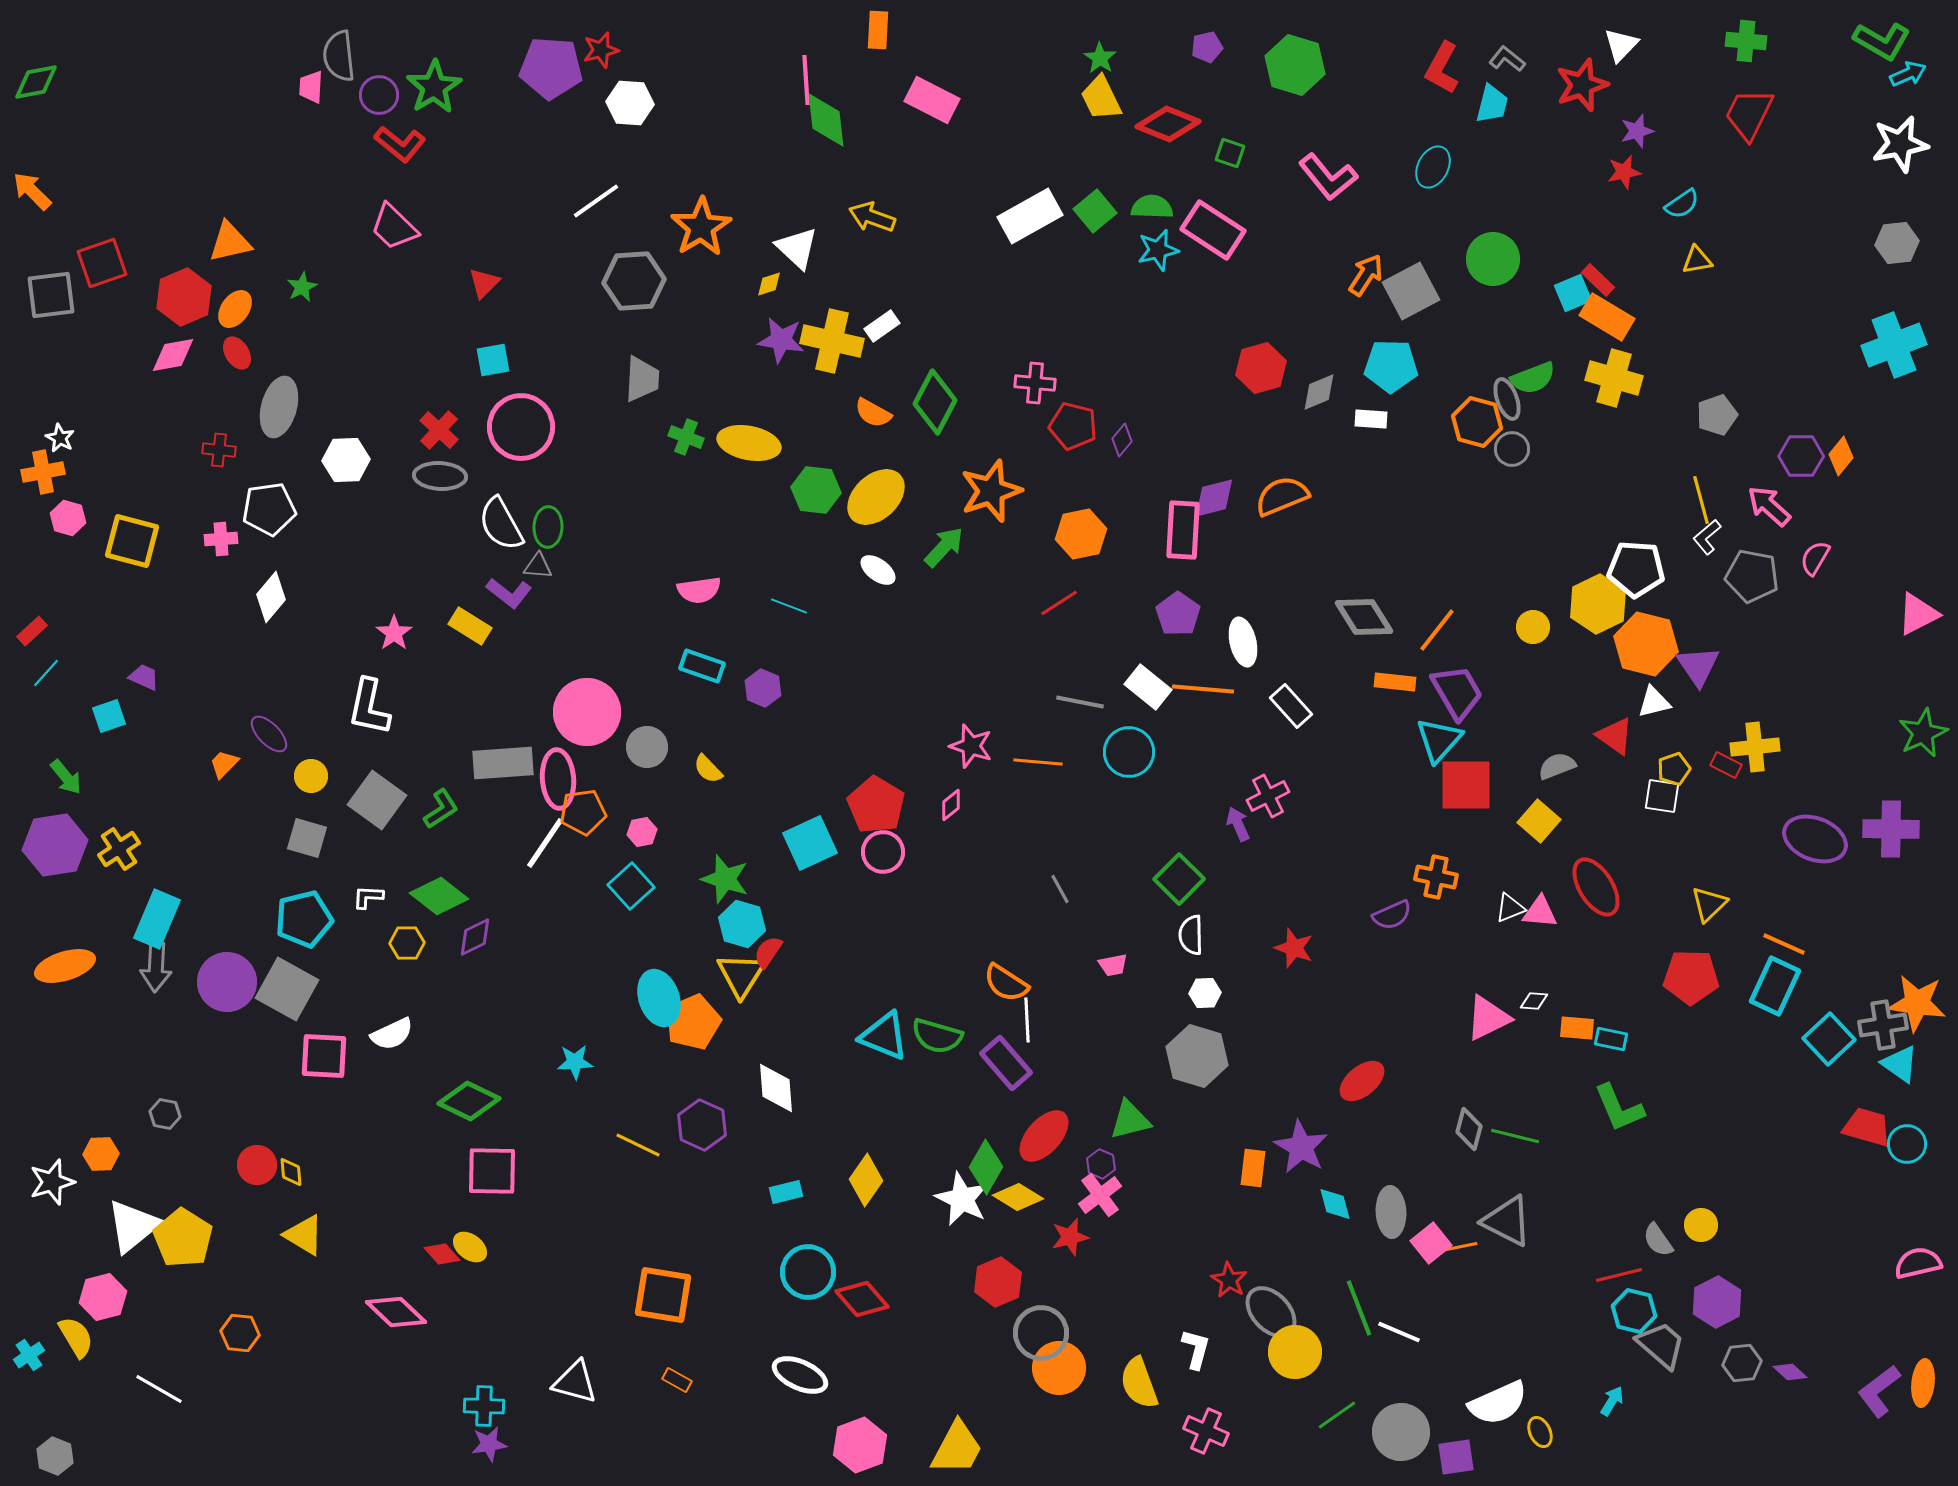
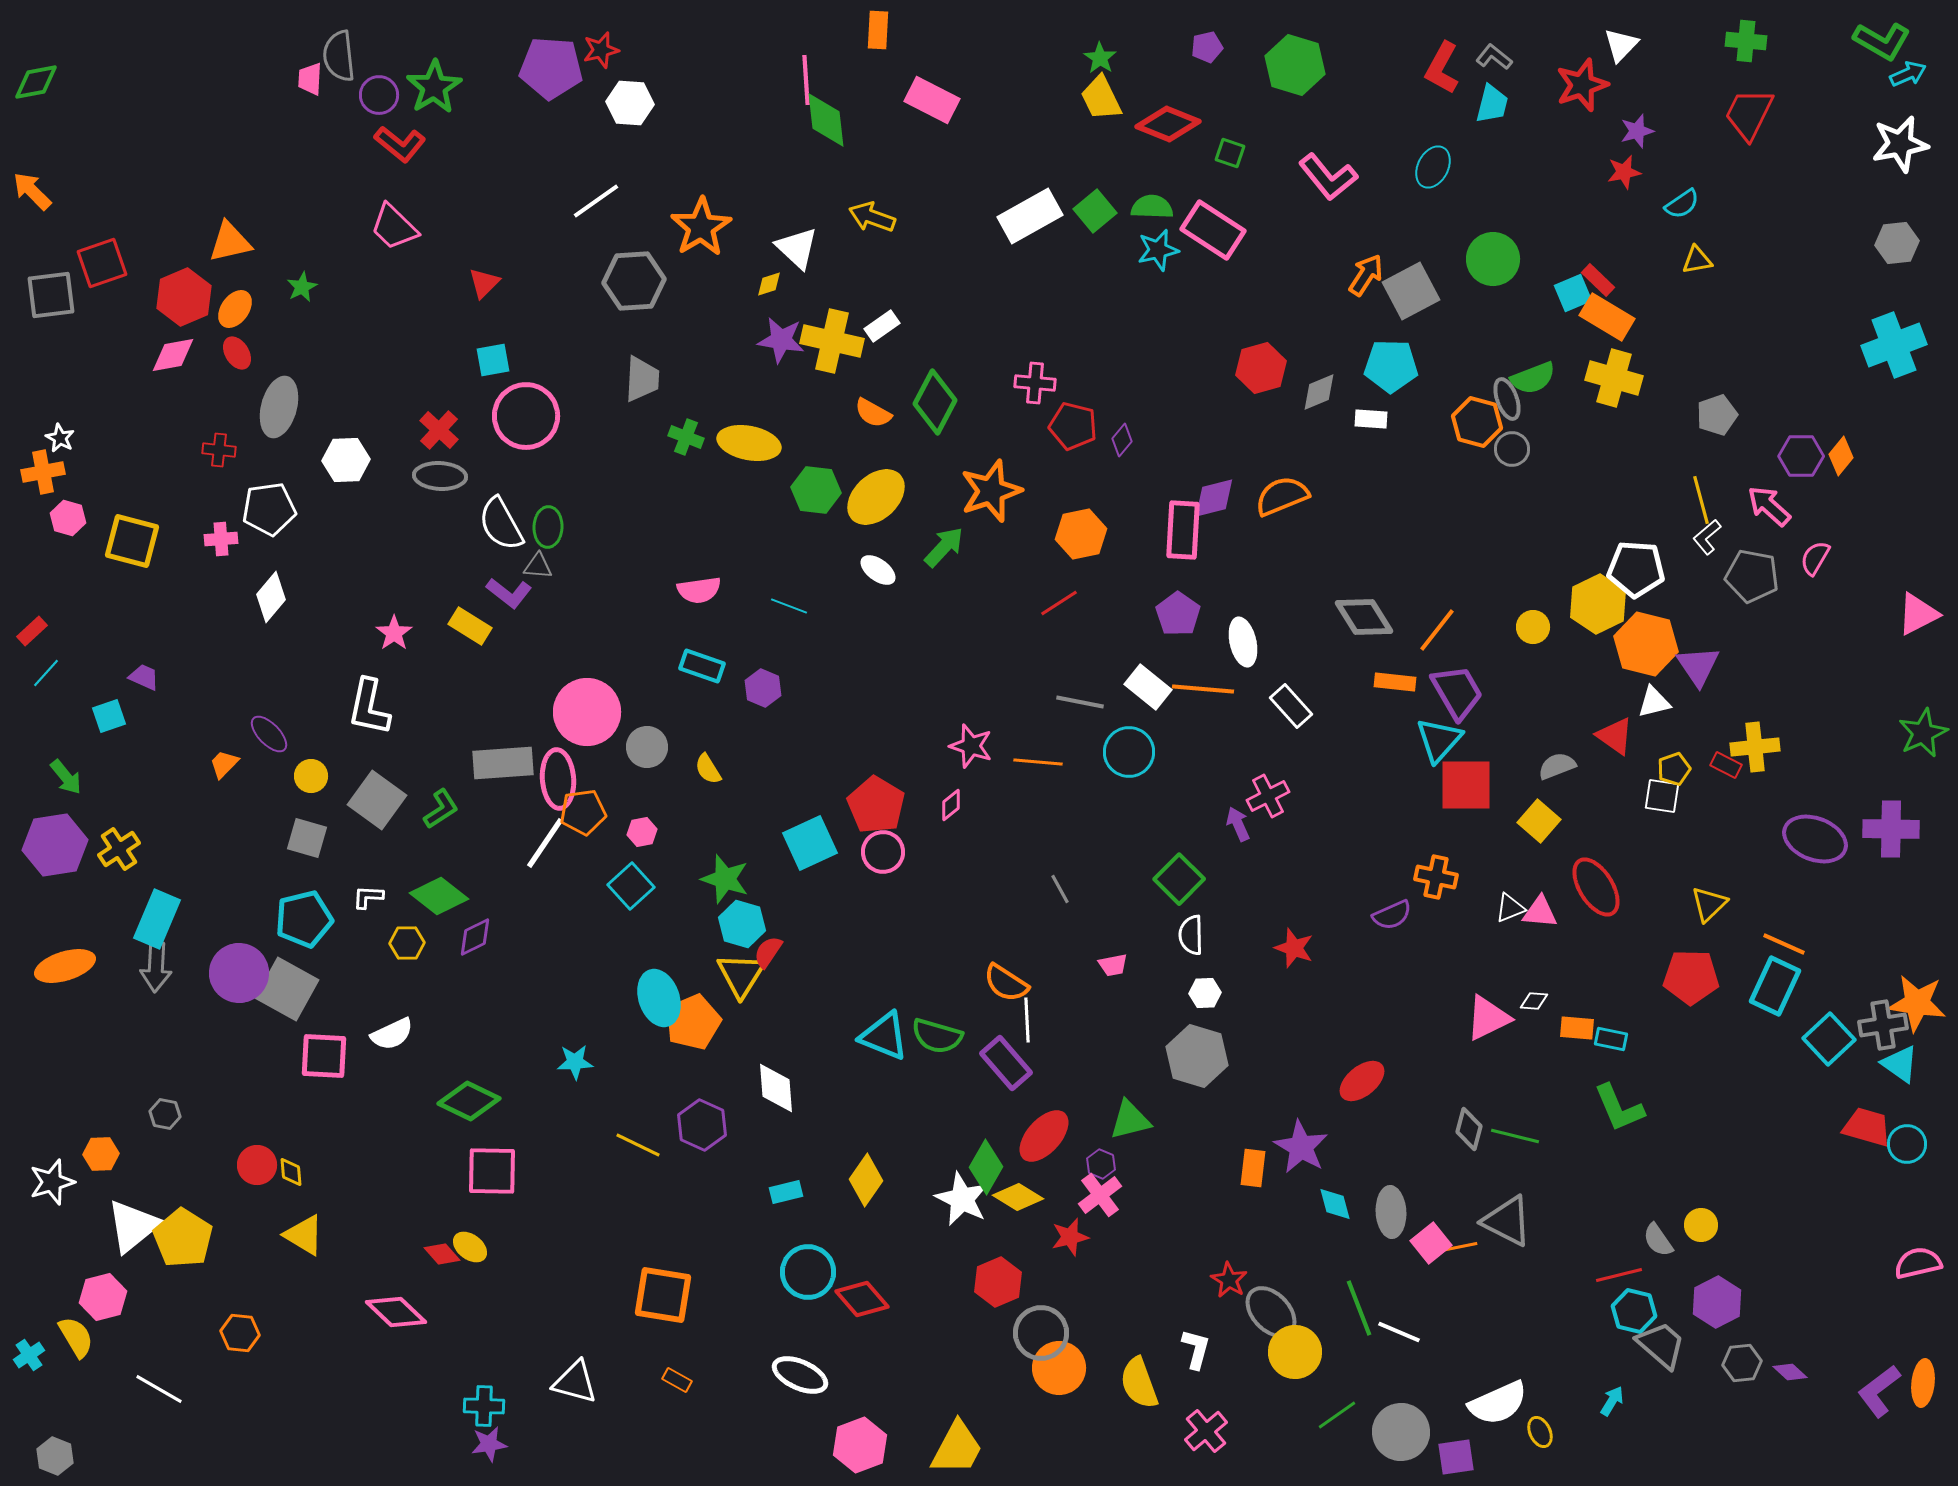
gray L-shape at (1507, 59): moved 13 px left, 2 px up
pink trapezoid at (311, 87): moved 1 px left, 8 px up
pink circle at (521, 427): moved 5 px right, 11 px up
yellow semicircle at (708, 769): rotated 12 degrees clockwise
purple circle at (227, 982): moved 12 px right, 9 px up
pink cross at (1206, 1431): rotated 27 degrees clockwise
